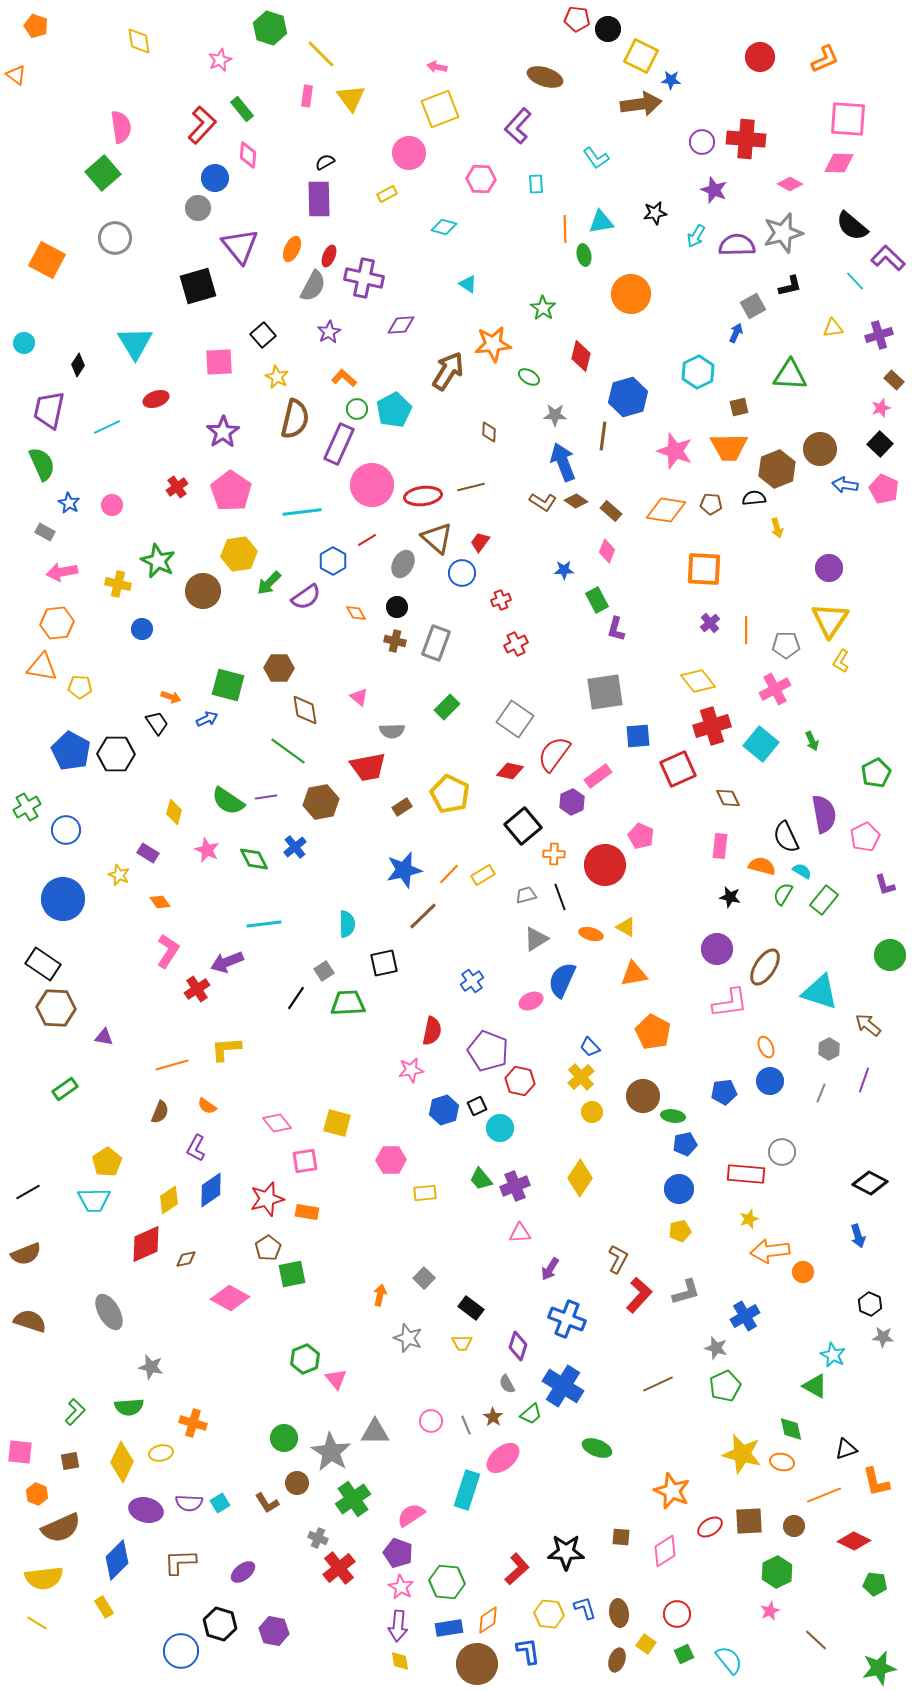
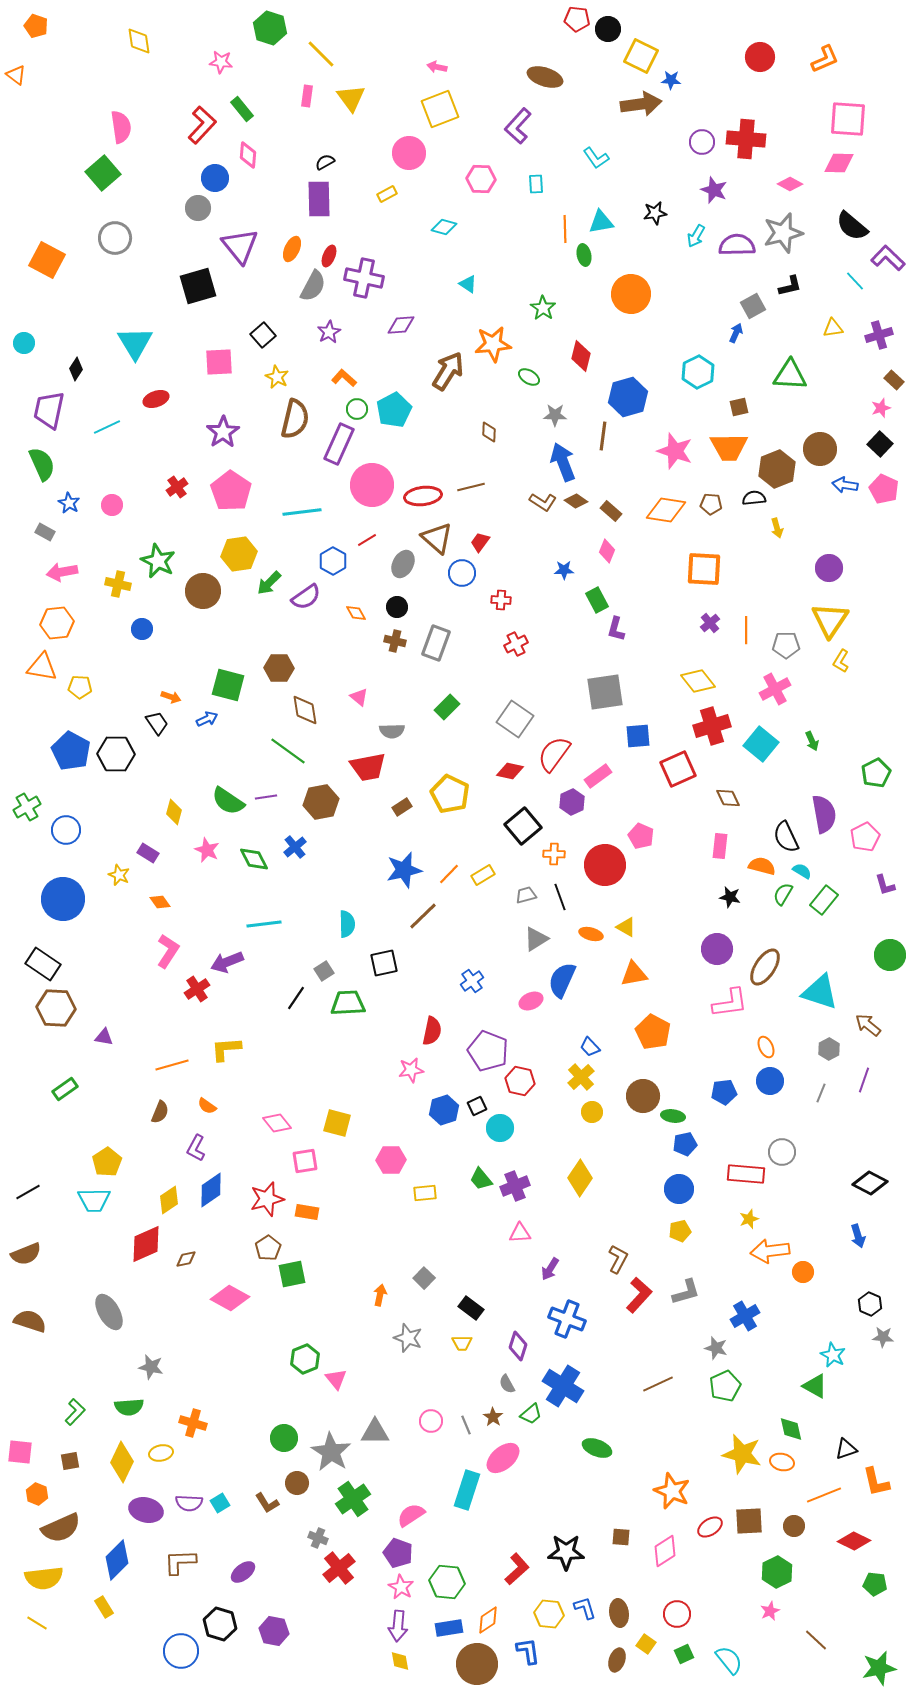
pink star at (220, 60): moved 1 px right, 2 px down; rotated 30 degrees clockwise
black diamond at (78, 365): moved 2 px left, 4 px down
red cross at (501, 600): rotated 24 degrees clockwise
